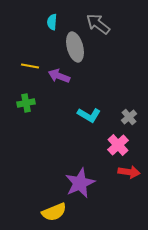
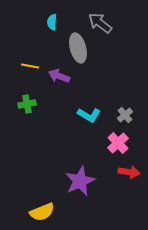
gray arrow: moved 2 px right, 1 px up
gray ellipse: moved 3 px right, 1 px down
green cross: moved 1 px right, 1 px down
gray cross: moved 4 px left, 2 px up
pink cross: moved 2 px up
purple star: moved 2 px up
yellow semicircle: moved 12 px left
